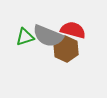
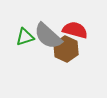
red semicircle: moved 2 px right
gray semicircle: rotated 20 degrees clockwise
